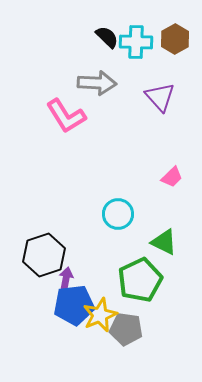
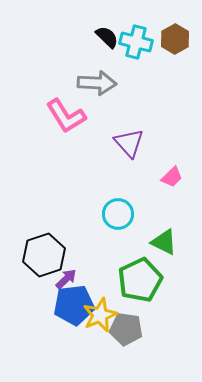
cyan cross: rotated 12 degrees clockwise
purple triangle: moved 31 px left, 46 px down
purple arrow: rotated 35 degrees clockwise
